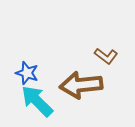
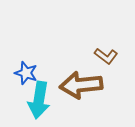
blue star: moved 1 px left
cyan arrow: moved 2 px right, 1 px up; rotated 126 degrees counterclockwise
